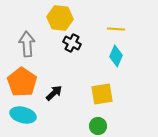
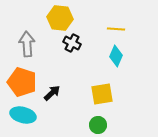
orange pentagon: rotated 16 degrees counterclockwise
black arrow: moved 2 px left
green circle: moved 1 px up
